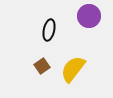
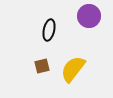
brown square: rotated 21 degrees clockwise
